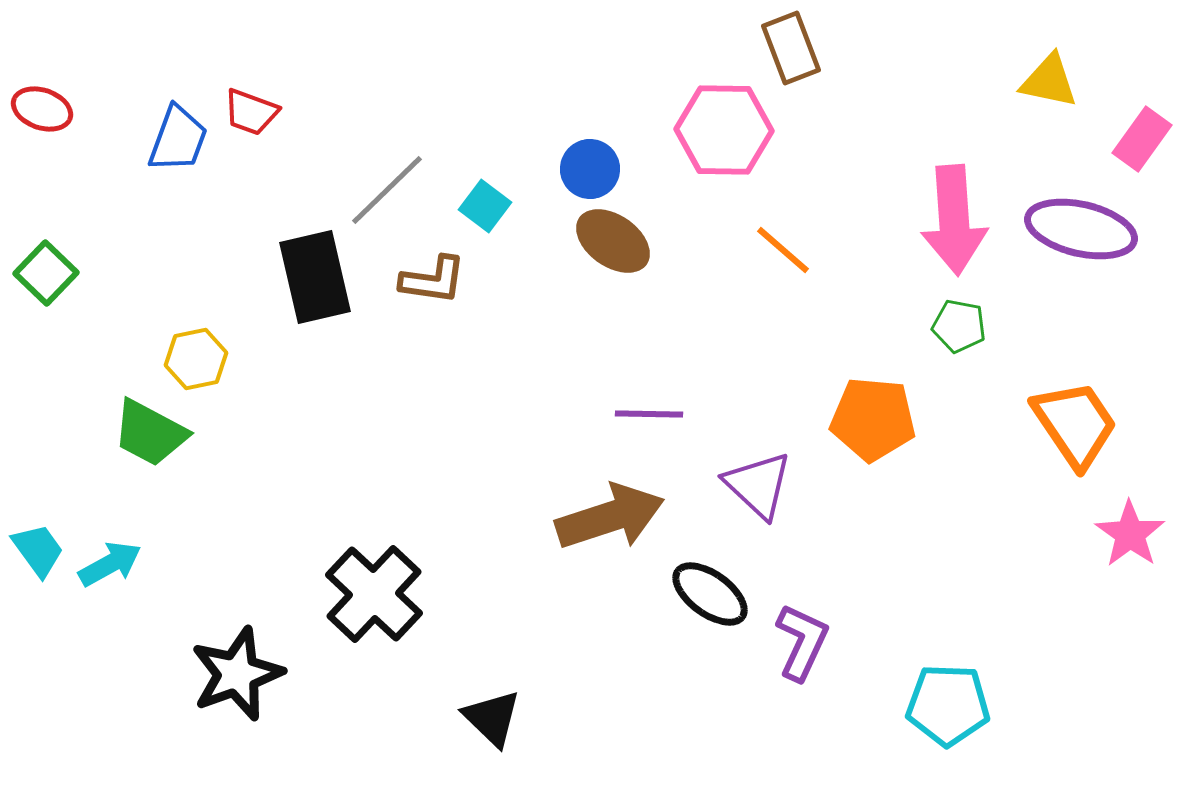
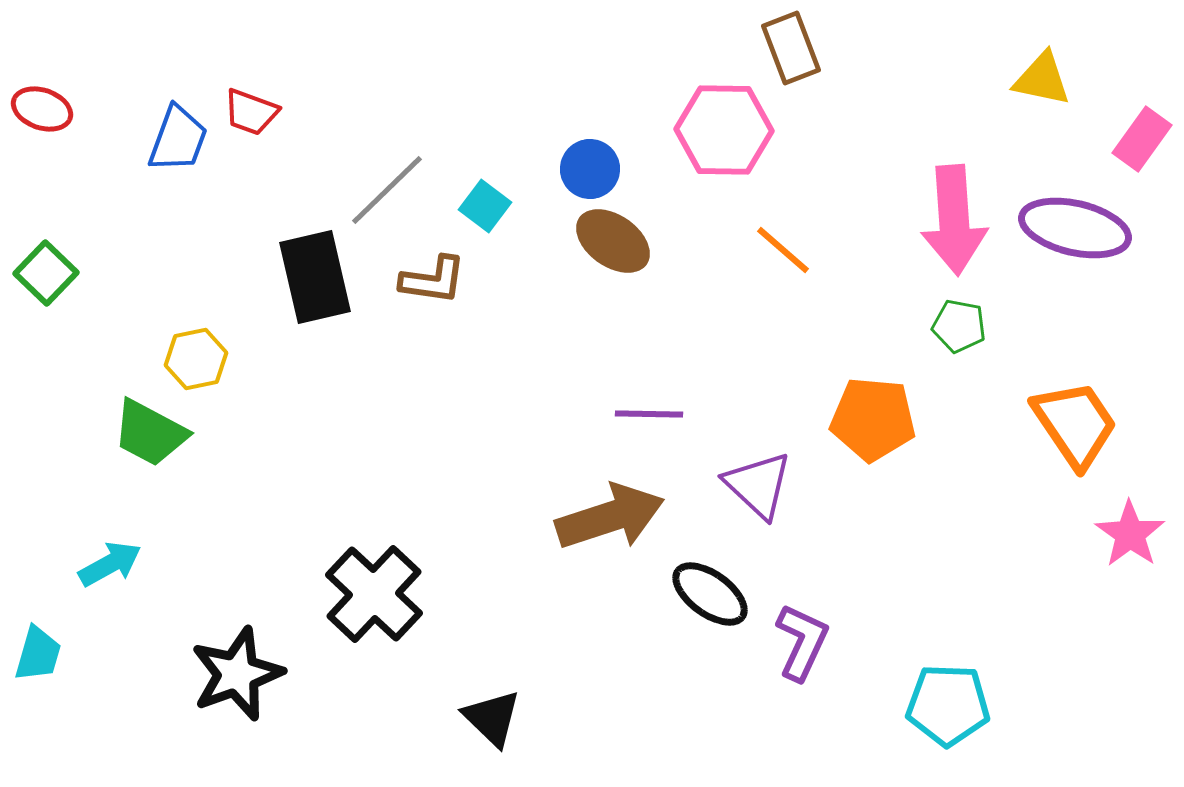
yellow triangle: moved 7 px left, 2 px up
purple ellipse: moved 6 px left, 1 px up
cyan trapezoid: moved 104 px down; rotated 52 degrees clockwise
